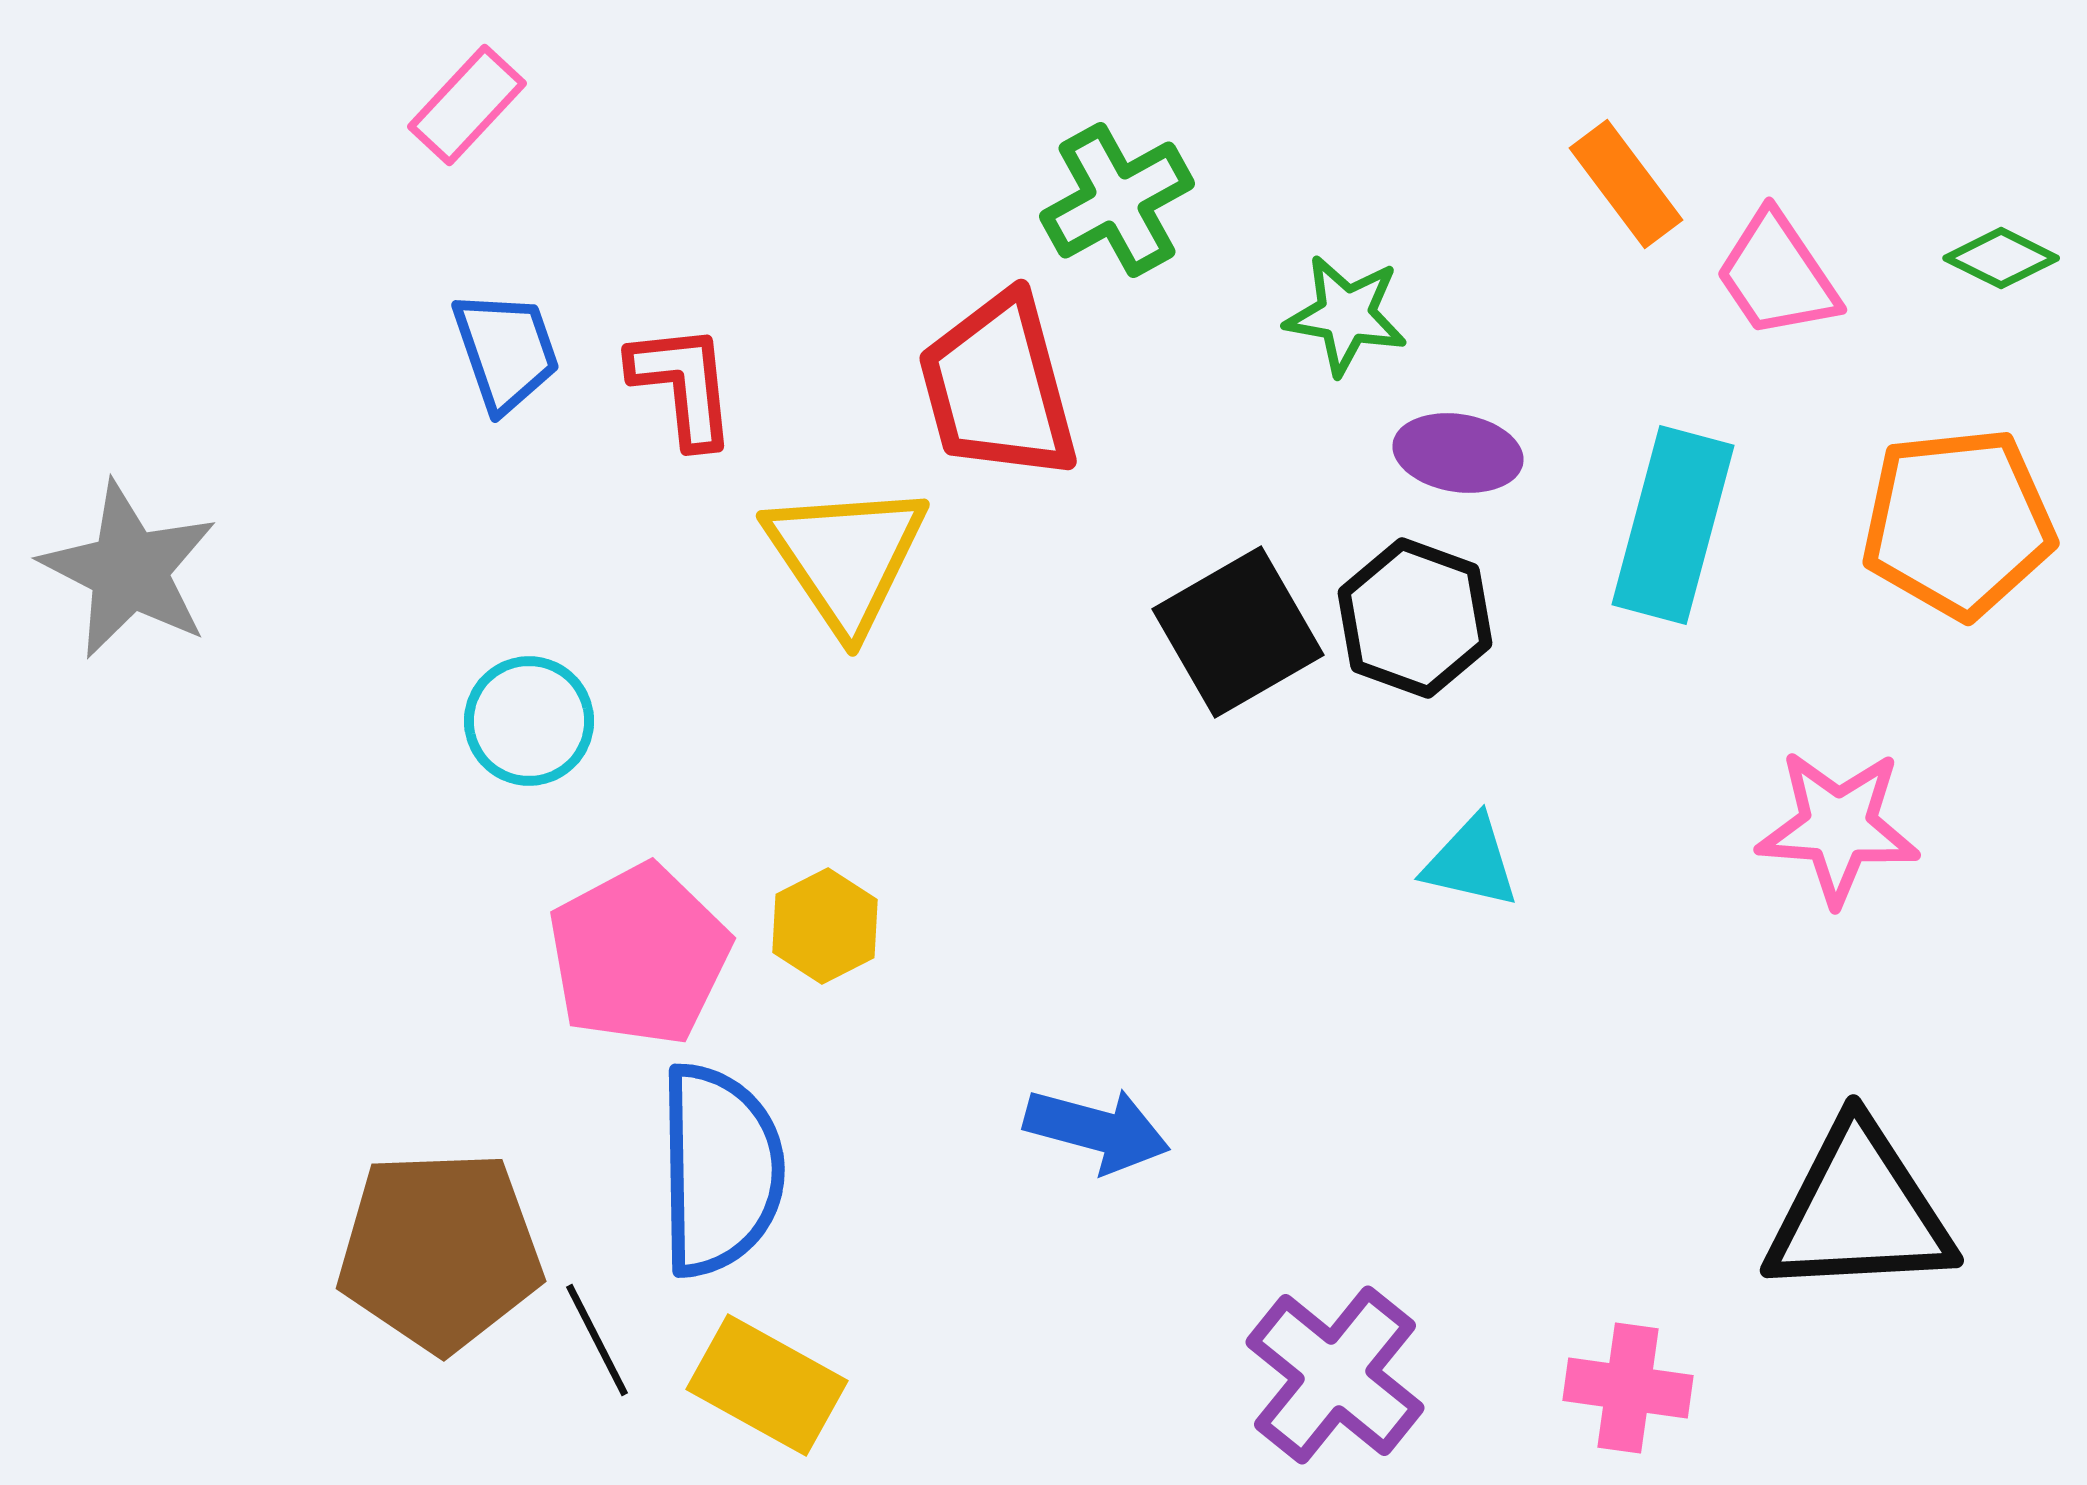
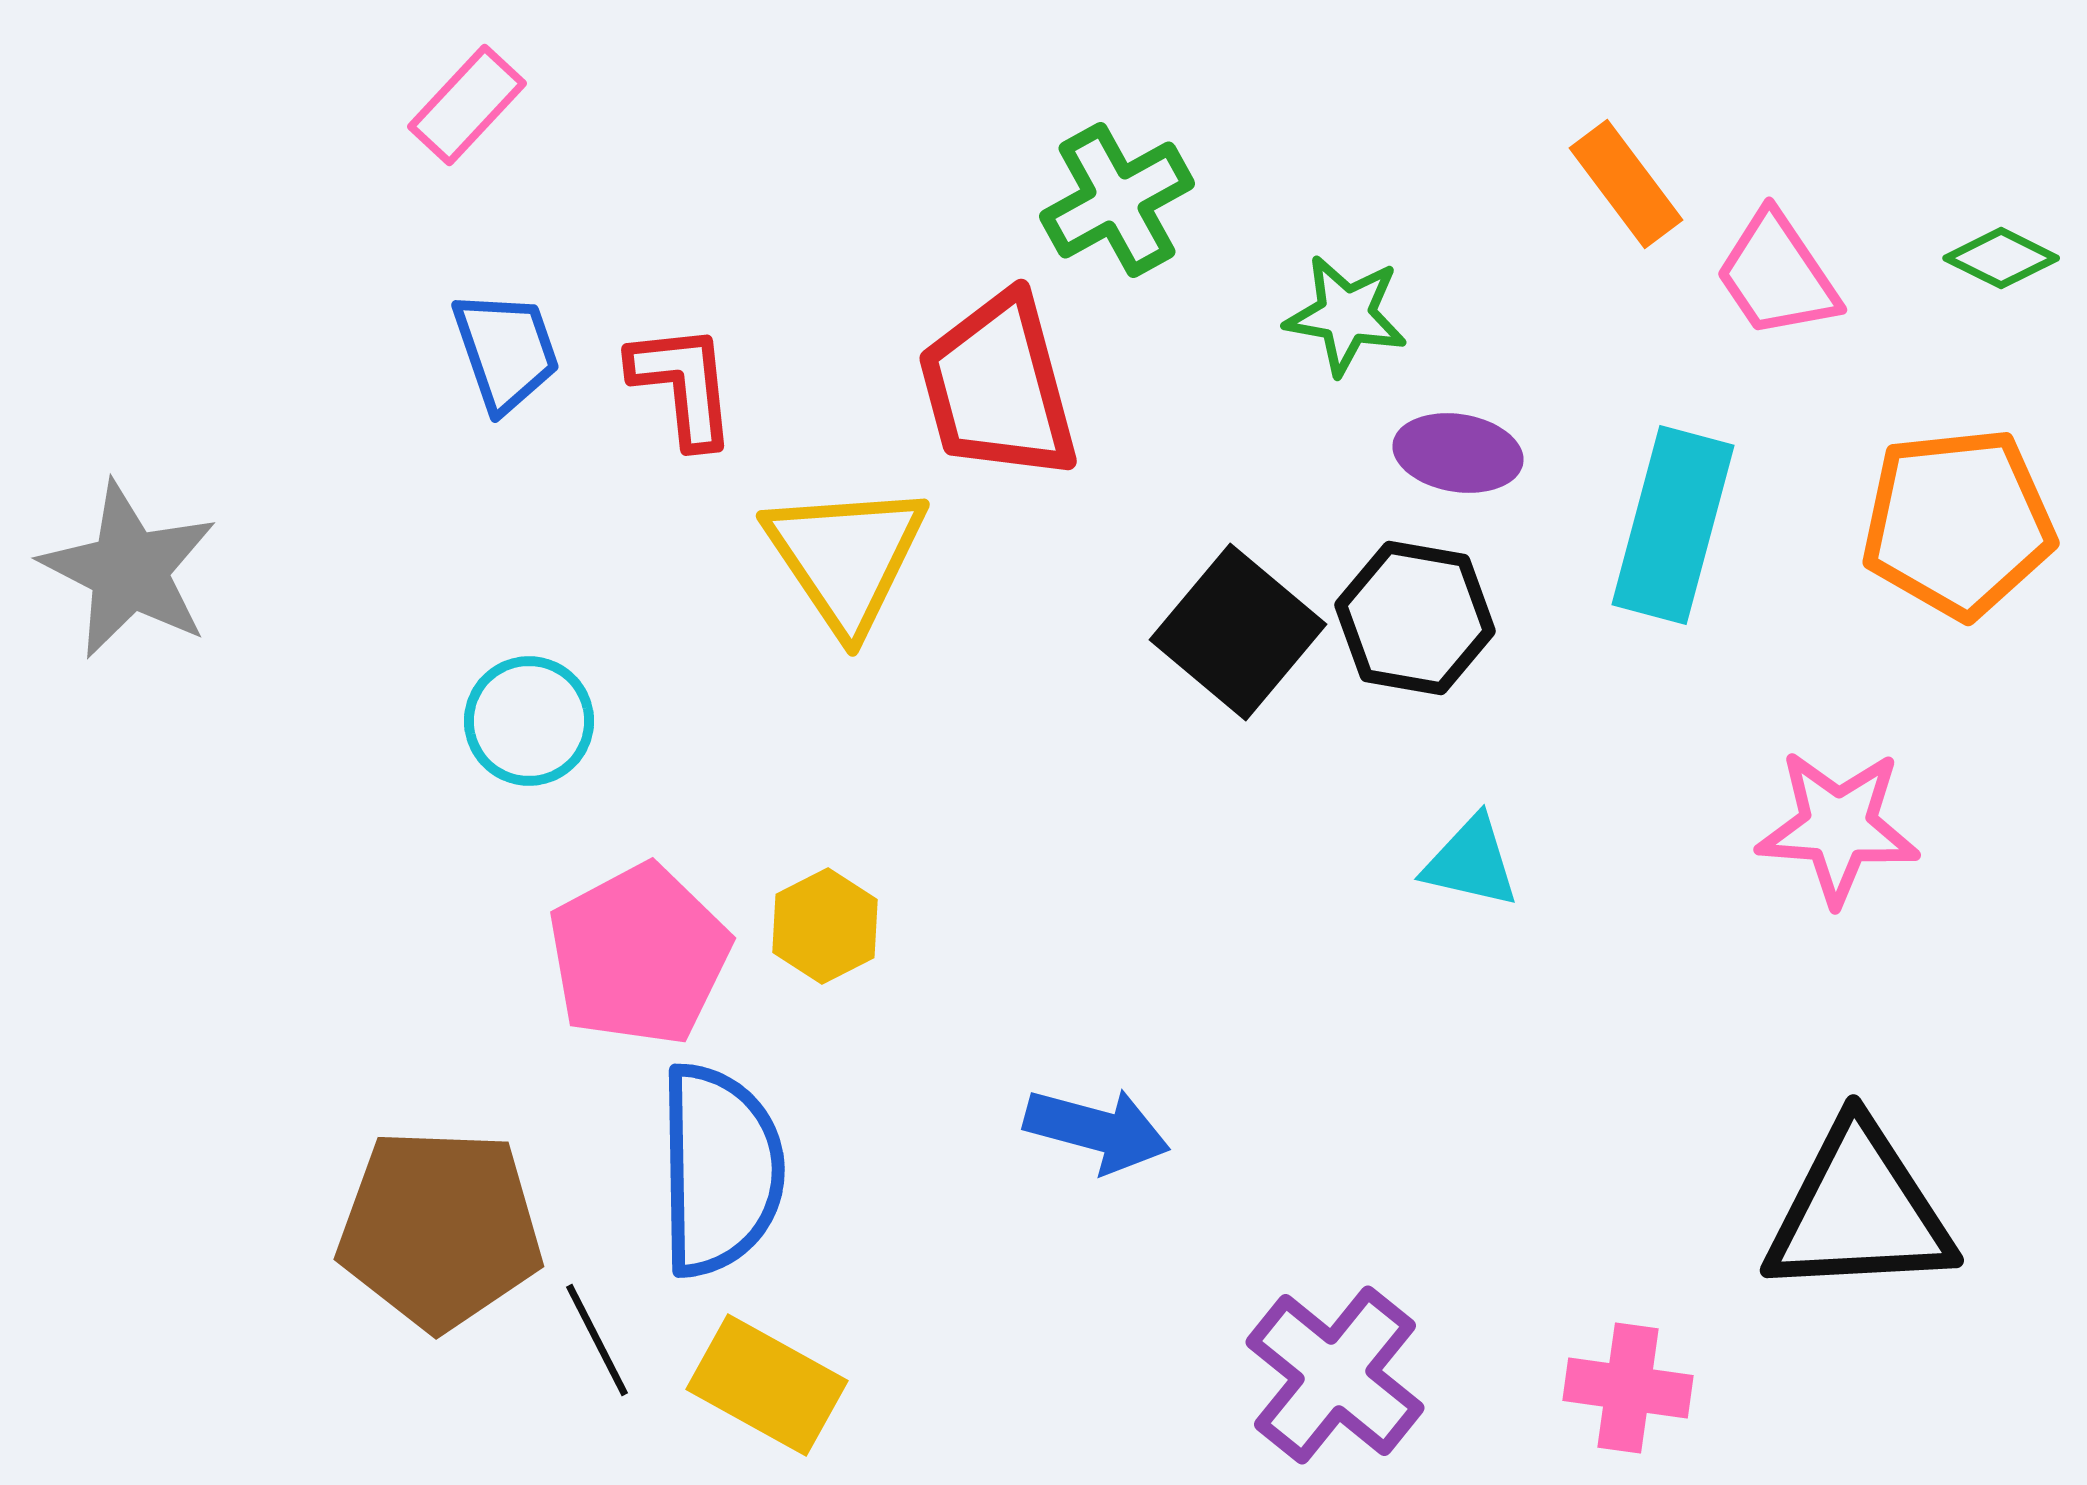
black hexagon: rotated 10 degrees counterclockwise
black square: rotated 20 degrees counterclockwise
brown pentagon: moved 22 px up; rotated 4 degrees clockwise
